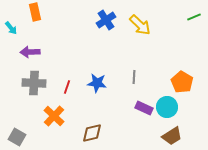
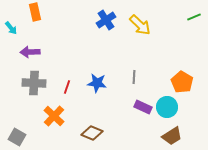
purple rectangle: moved 1 px left, 1 px up
brown diamond: rotated 35 degrees clockwise
